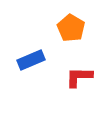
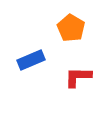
red L-shape: moved 1 px left
